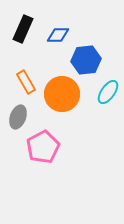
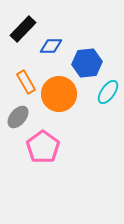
black rectangle: rotated 20 degrees clockwise
blue diamond: moved 7 px left, 11 px down
blue hexagon: moved 1 px right, 3 px down
orange circle: moved 3 px left
gray ellipse: rotated 20 degrees clockwise
pink pentagon: rotated 8 degrees counterclockwise
